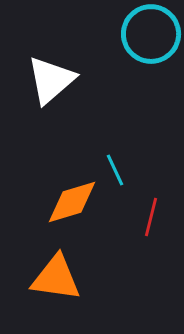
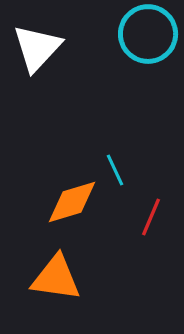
cyan circle: moved 3 px left
white triangle: moved 14 px left, 32 px up; rotated 6 degrees counterclockwise
red line: rotated 9 degrees clockwise
